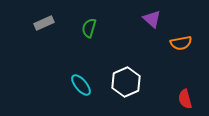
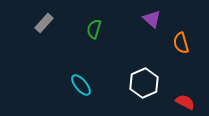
gray rectangle: rotated 24 degrees counterclockwise
green semicircle: moved 5 px right, 1 px down
orange semicircle: rotated 85 degrees clockwise
white hexagon: moved 18 px right, 1 px down
red semicircle: moved 3 px down; rotated 132 degrees clockwise
